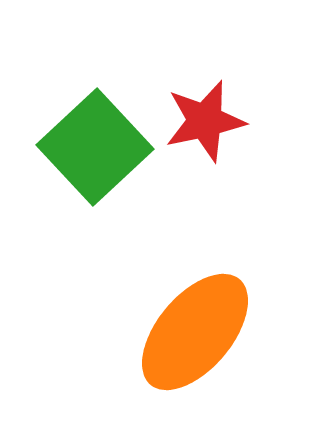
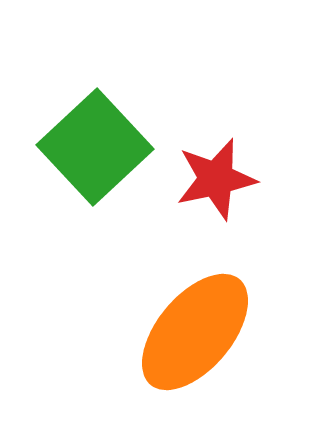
red star: moved 11 px right, 58 px down
